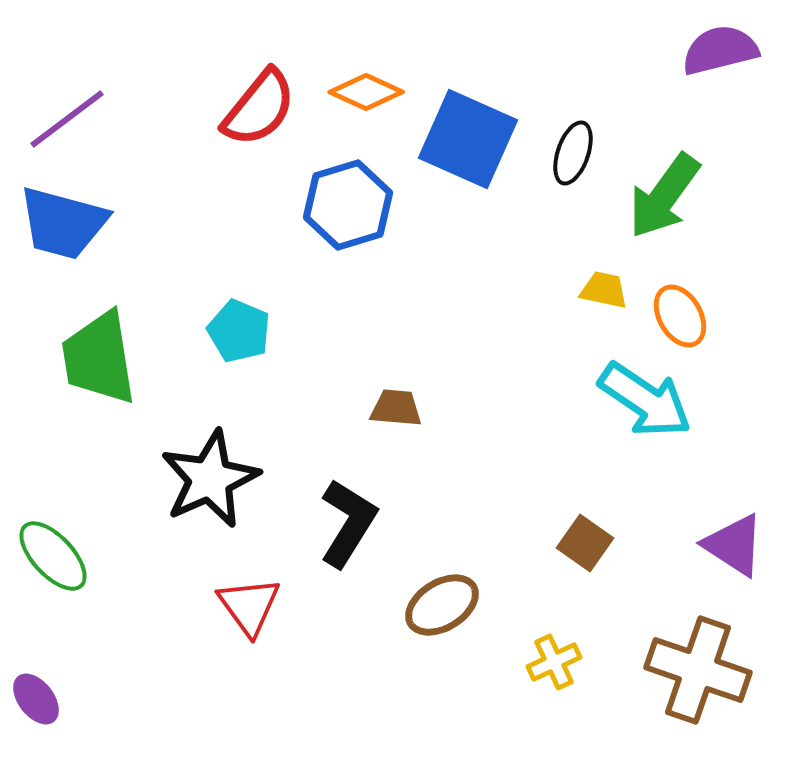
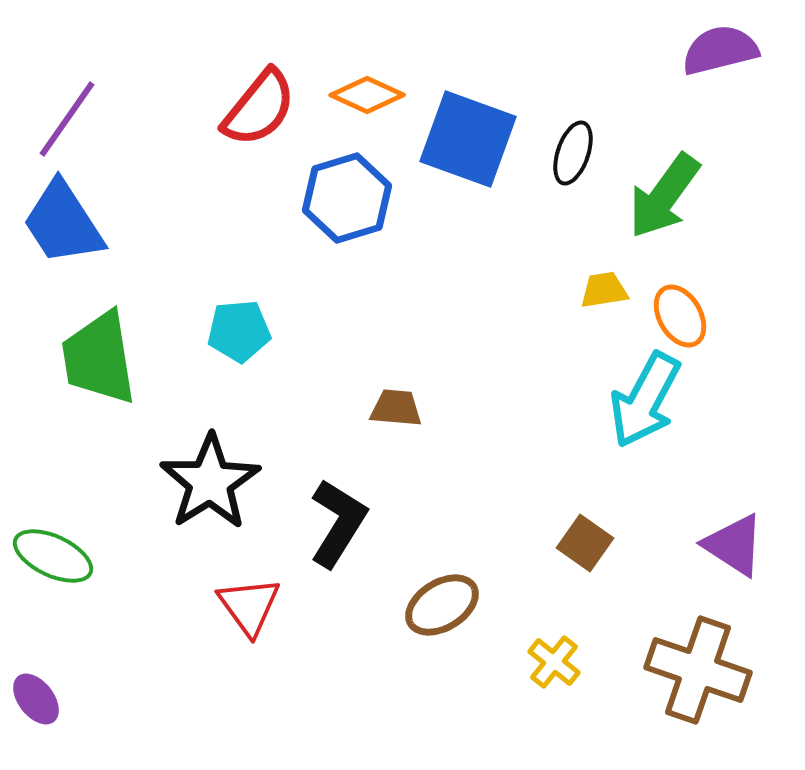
orange diamond: moved 1 px right, 3 px down
purple line: rotated 18 degrees counterclockwise
blue square: rotated 4 degrees counterclockwise
blue hexagon: moved 1 px left, 7 px up
blue trapezoid: rotated 42 degrees clockwise
yellow trapezoid: rotated 21 degrees counterclockwise
cyan pentagon: rotated 28 degrees counterclockwise
cyan arrow: rotated 84 degrees clockwise
black star: moved 3 px down; rotated 8 degrees counterclockwise
black L-shape: moved 10 px left
green ellipse: rotated 22 degrees counterclockwise
yellow cross: rotated 26 degrees counterclockwise
